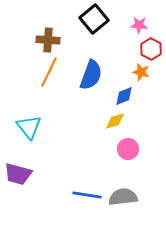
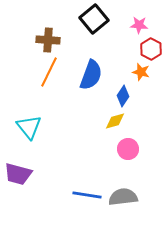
blue diamond: moved 1 px left; rotated 35 degrees counterclockwise
